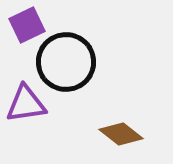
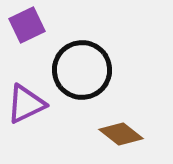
black circle: moved 16 px right, 8 px down
purple triangle: rotated 18 degrees counterclockwise
